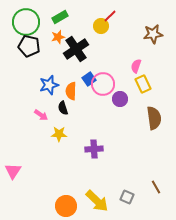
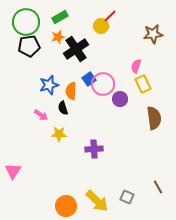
black pentagon: rotated 20 degrees counterclockwise
brown line: moved 2 px right
